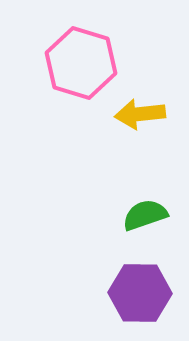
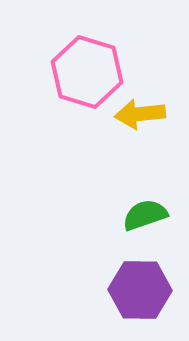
pink hexagon: moved 6 px right, 9 px down
purple hexagon: moved 3 px up
